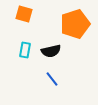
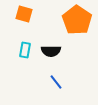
orange pentagon: moved 2 px right, 4 px up; rotated 20 degrees counterclockwise
black semicircle: rotated 12 degrees clockwise
blue line: moved 4 px right, 3 px down
